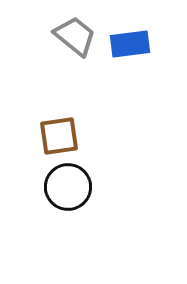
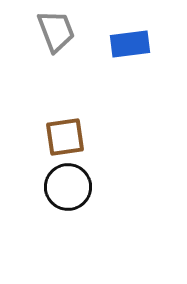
gray trapezoid: moved 19 px left, 5 px up; rotated 30 degrees clockwise
brown square: moved 6 px right, 1 px down
